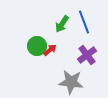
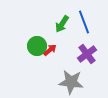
purple cross: moved 1 px up
